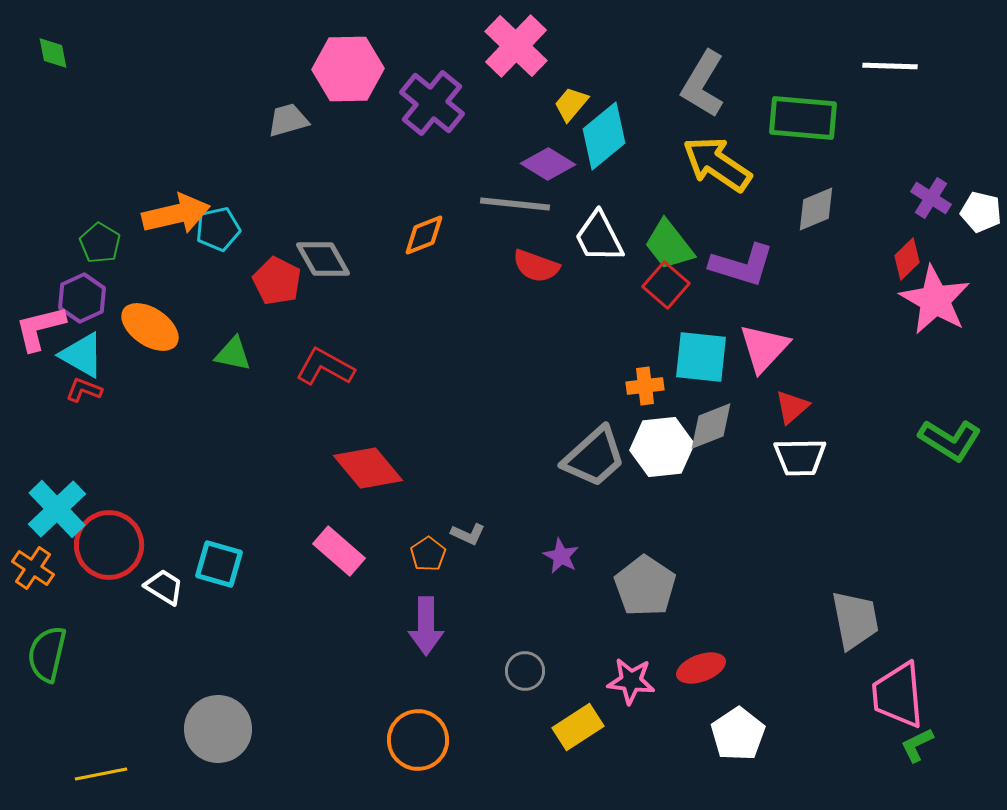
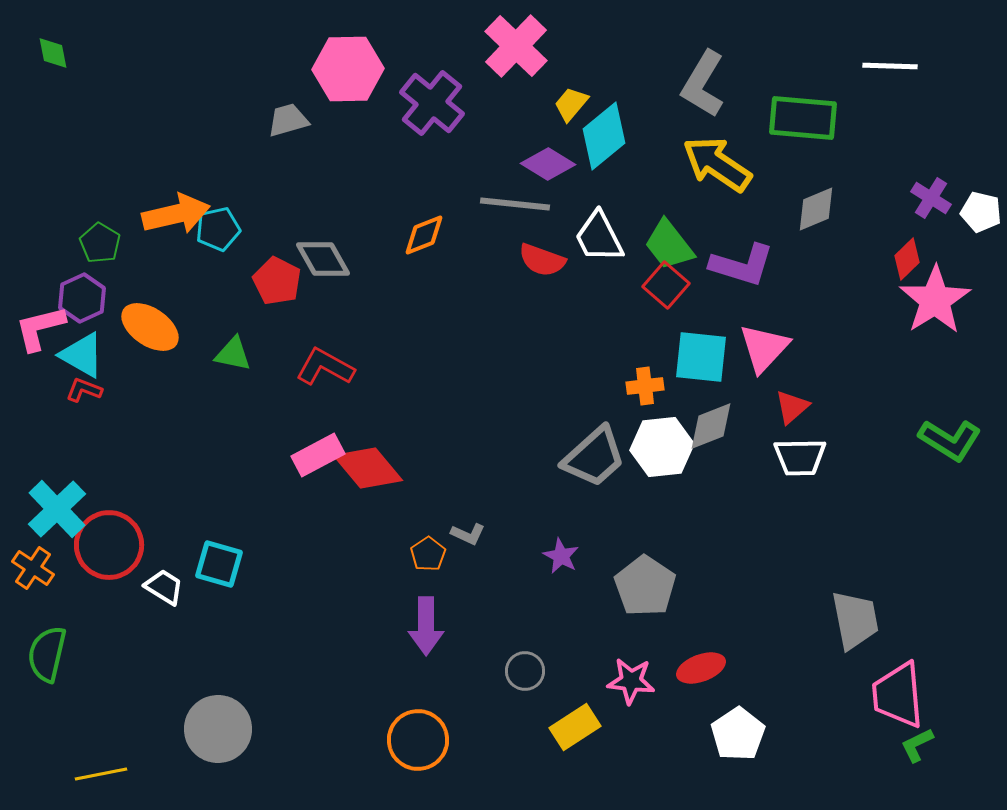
red semicircle at (536, 266): moved 6 px right, 6 px up
pink star at (935, 300): rotated 10 degrees clockwise
pink rectangle at (339, 551): moved 21 px left, 96 px up; rotated 69 degrees counterclockwise
yellow rectangle at (578, 727): moved 3 px left
